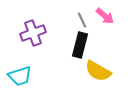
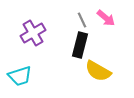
pink arrow: moved 1 px right, 2 px down
purple cross: rotated 10 degrees counterclockwise
